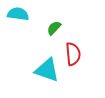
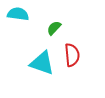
red semicircle: moved 1 px left, 1 px down
cyan triangle: moved 5 px left, 7 px up
